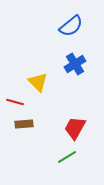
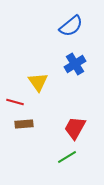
yellow triangle: rotated 10 degrees clockwise
